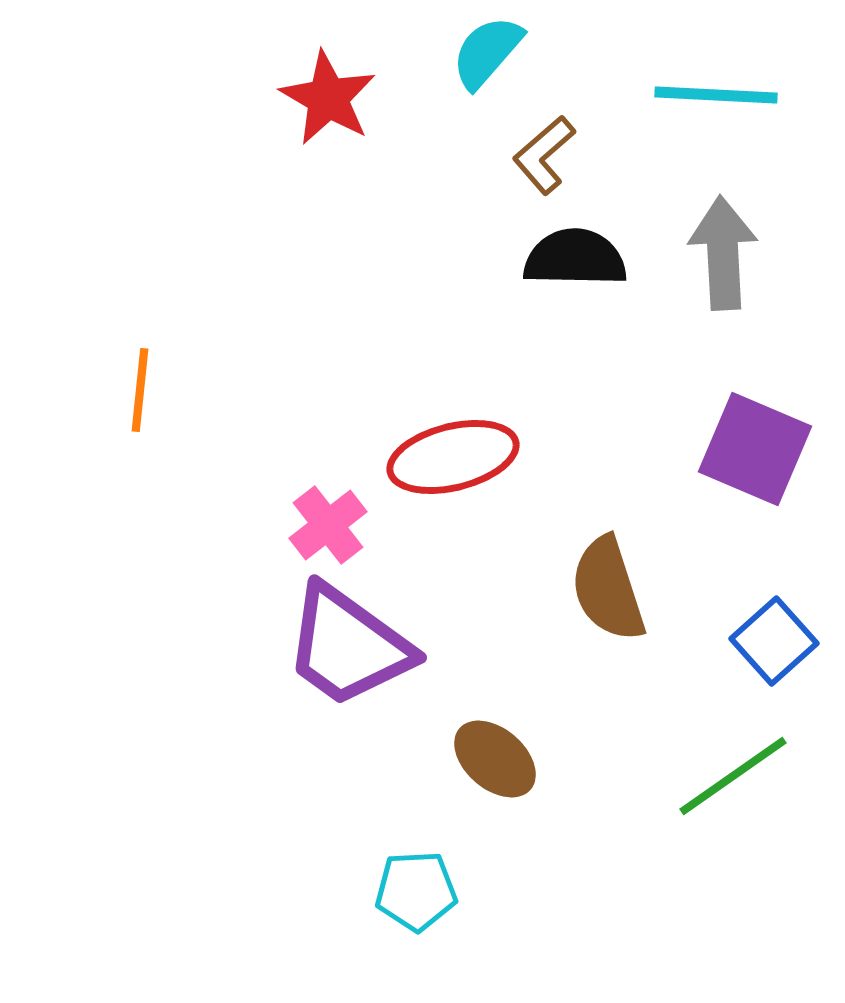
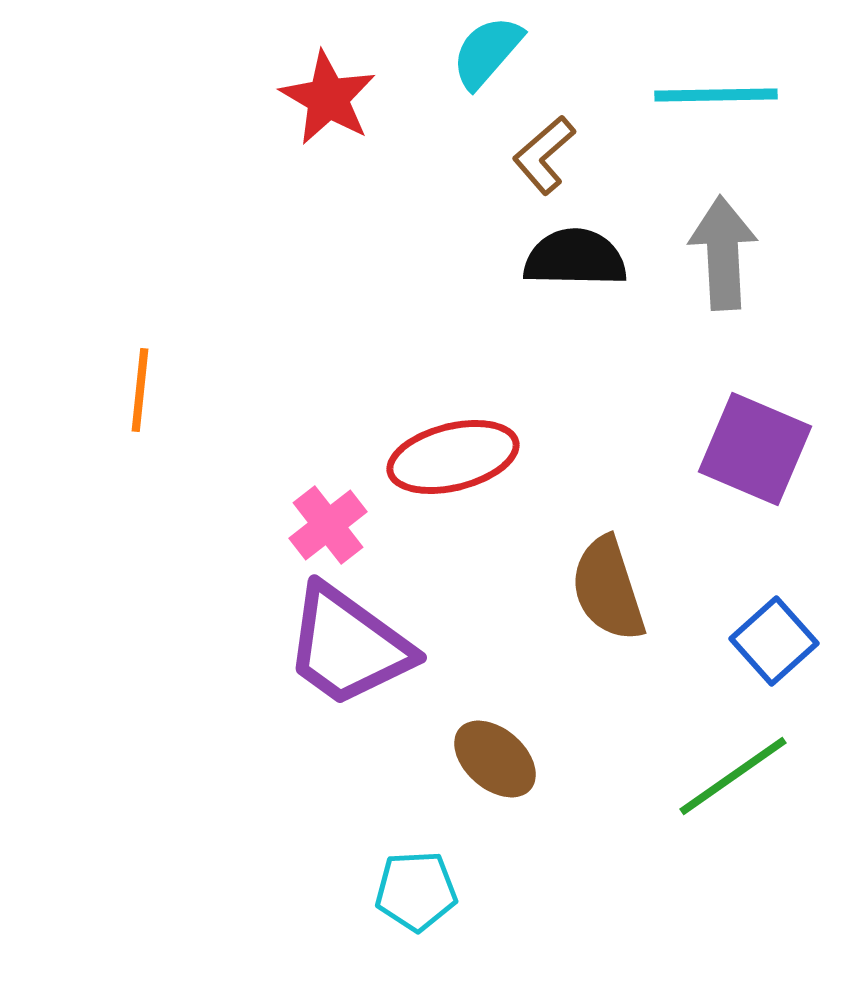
cyan line: rotated 4 degrees counterclockwise
